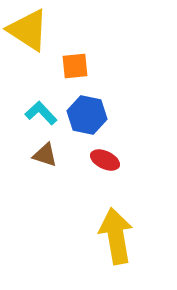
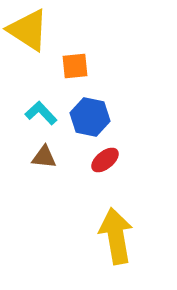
blue hexagon: moved 3 px right, 2 px down
brown triangle: moved 1 px left, 2 px down; rotated 12 degrees counterclockwise
red ellipse: rotated 64 degrees counterclockwise
